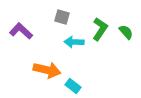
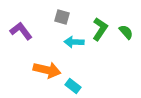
purple L-shape: rotated 10 degrees clockwise
